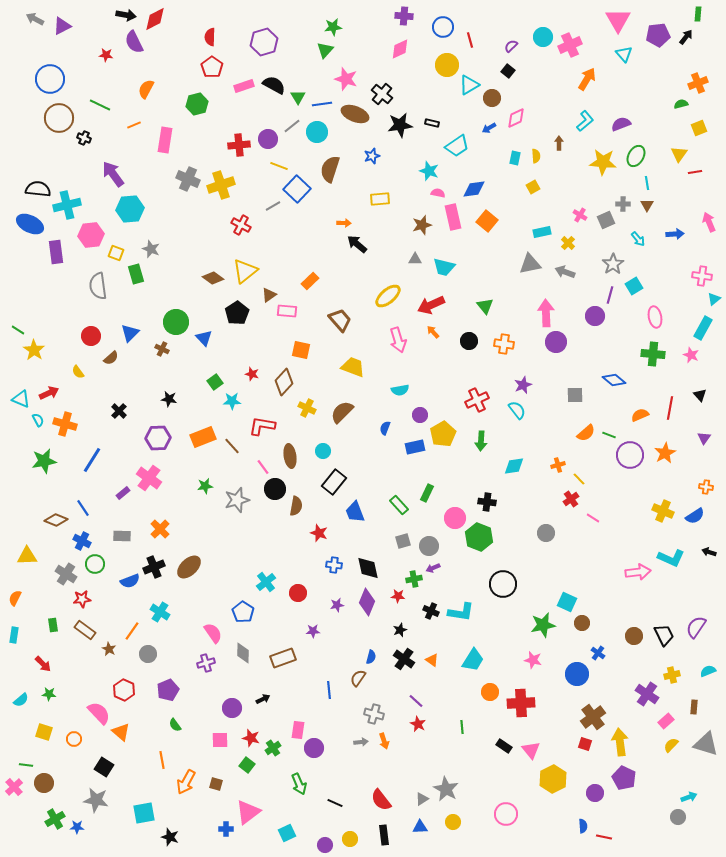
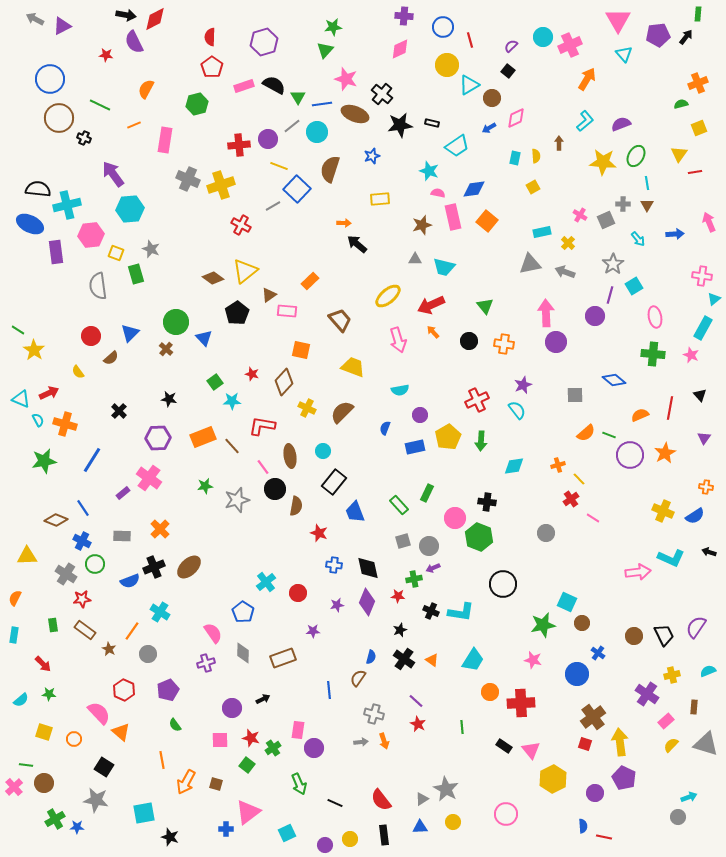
brown cross at (162, 349): moved 4 px right; rotated 16 degrees clockwise
yellow pentagon at (443, 434): moved 5 px right, 3 px down
